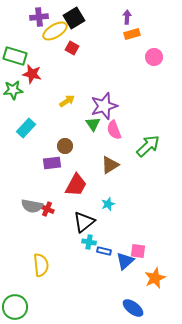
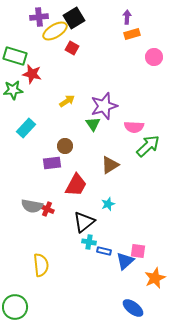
pink semicircle: moved 20 px right, 3 px up; rotated 66 degrees counterclockwise
